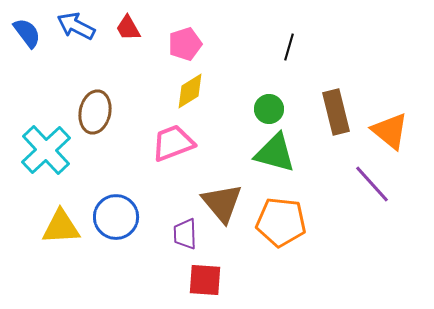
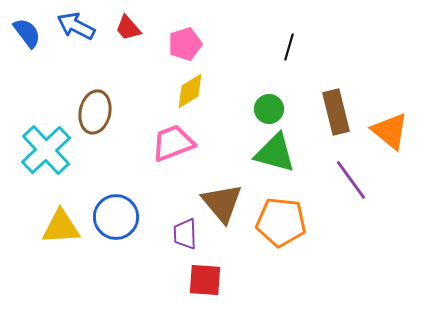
red trapezoid: rotated 12 degrees counterclockwise
purple line: moved 21 px left, 4 px up; rotated 6 degrees clockwise
